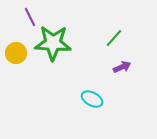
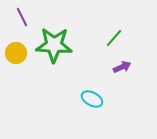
purple line: moved 8 px left
green star: moved 1 px right, 2 px down
